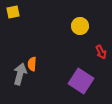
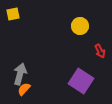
yellow square: moved 2 px down
red arrow: moved 1 px left, 1 px up
orange semicircle: moved 8 px left, 25 px down; rotated 40 degrees clockwise
